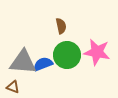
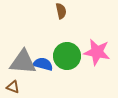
brown semicircle: moved 15 px up
green circle: moved 1 px down
blue semicircle: rotated 36 degrees clockwise
